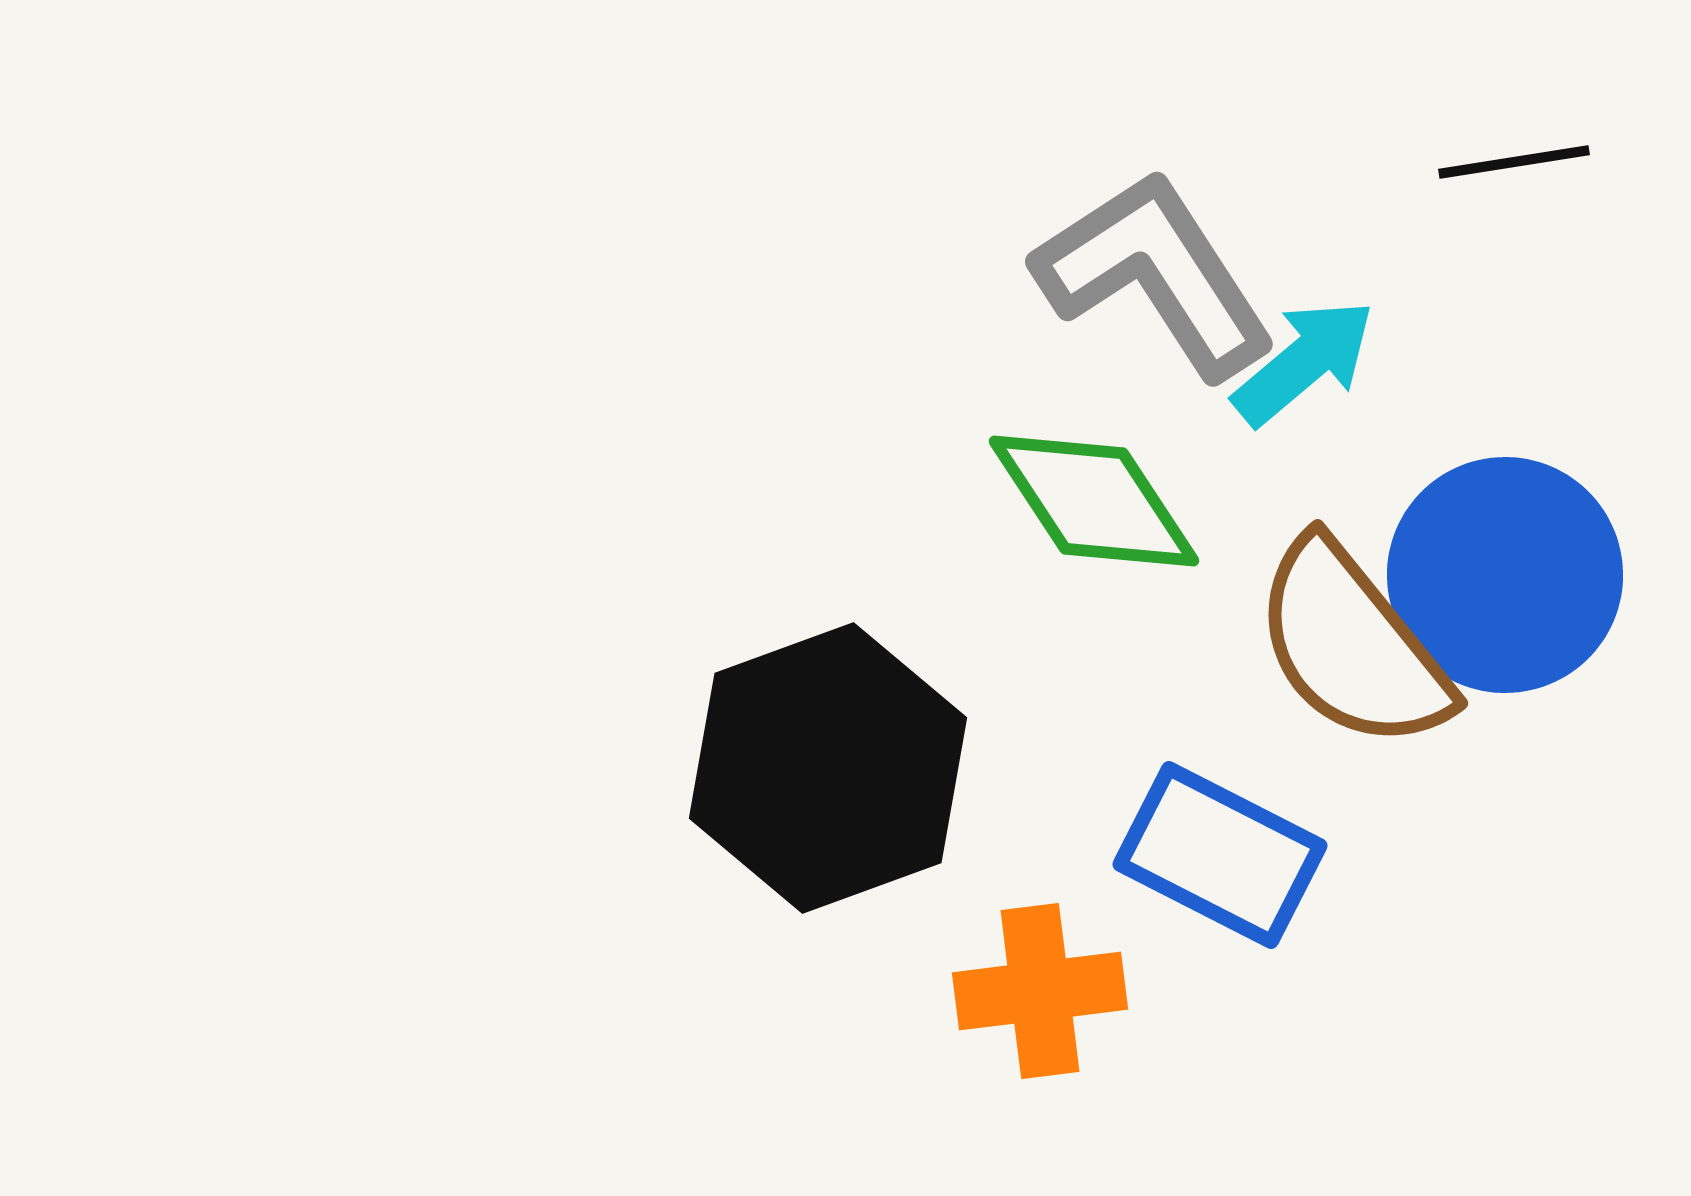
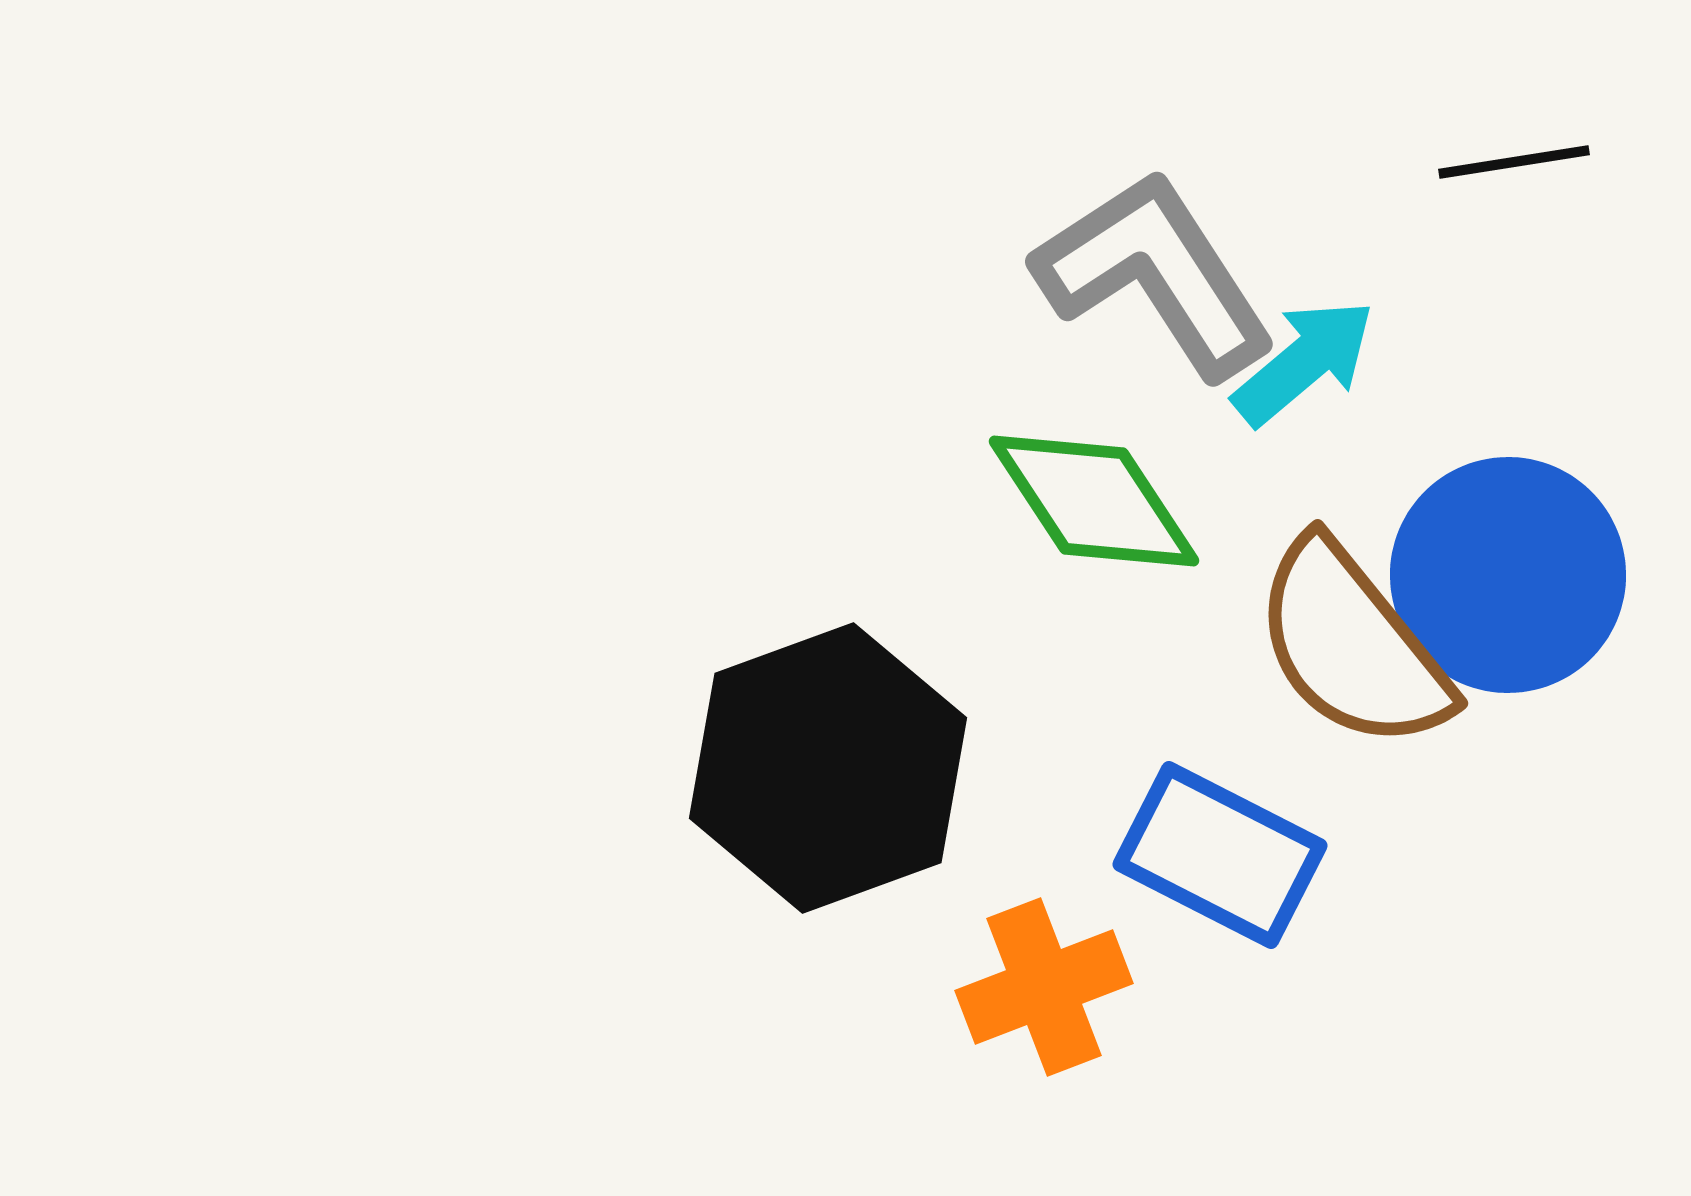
blue circle: moved 3 px right
orange cross: moved 4 px right, 4 px up; rotated 14 degrees counterclockwise
